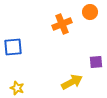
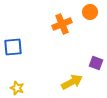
purple square: moved 1 px down; rotated 24 degrees clockwise
